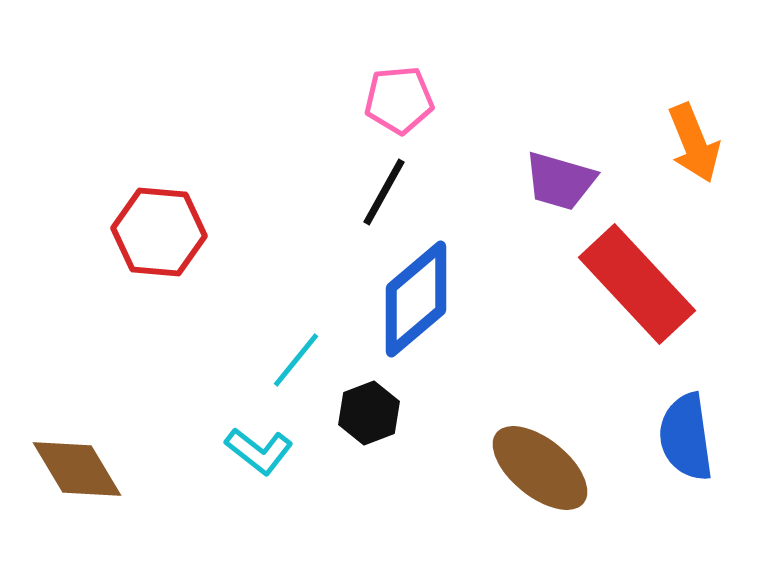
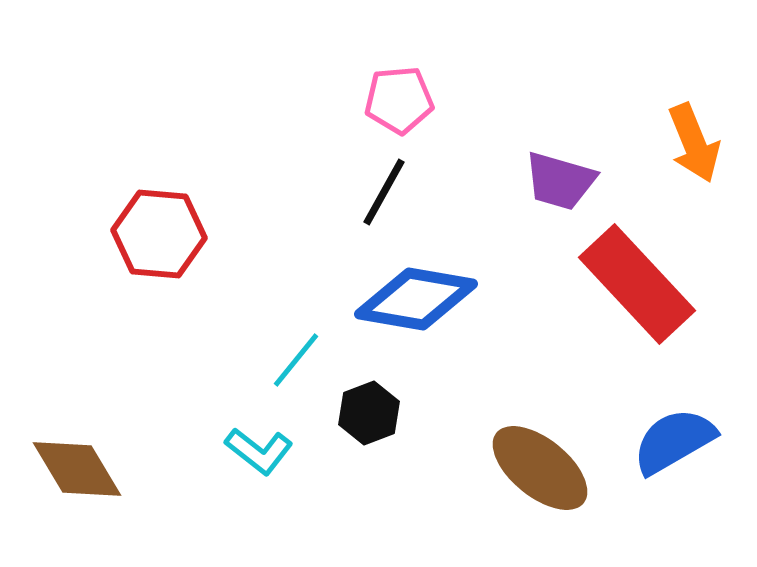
red hexagon: moved 2 px down
blue diamond: rotated 50 degrees clockwise
blue semicircle: moved 12 px left, 4 px down; rotated 68 degrees clockwise
